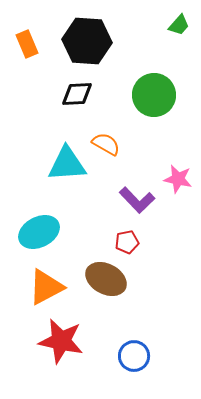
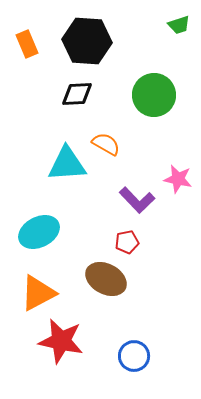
green trapezoid: rotated 30 degrees clockwise
orange triangle: moved 8 px left, 6 px down
